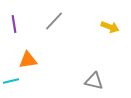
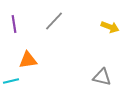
gray triangle: moved 8 px right, 4 px up
